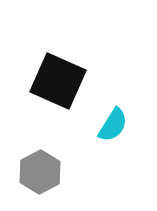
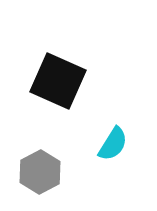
cyan semicircle: moved 19 px down
